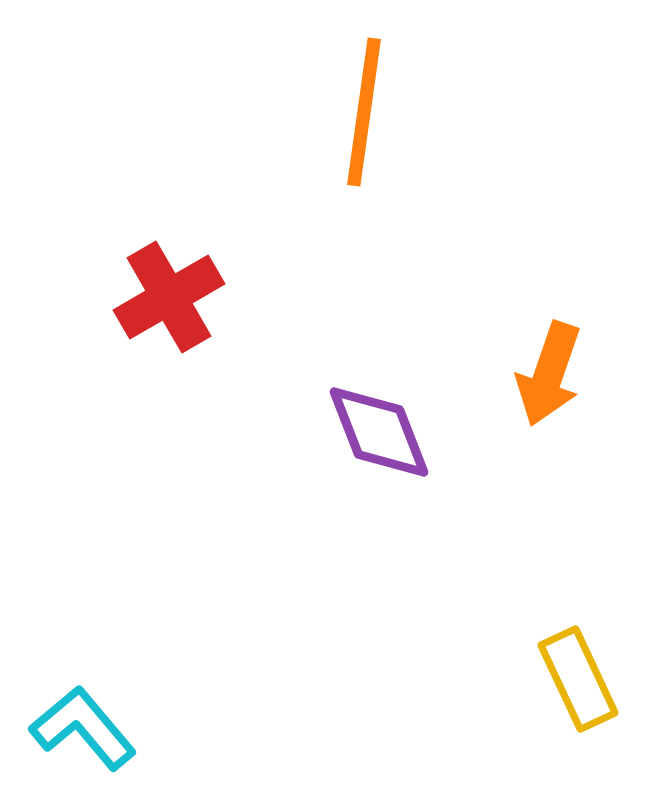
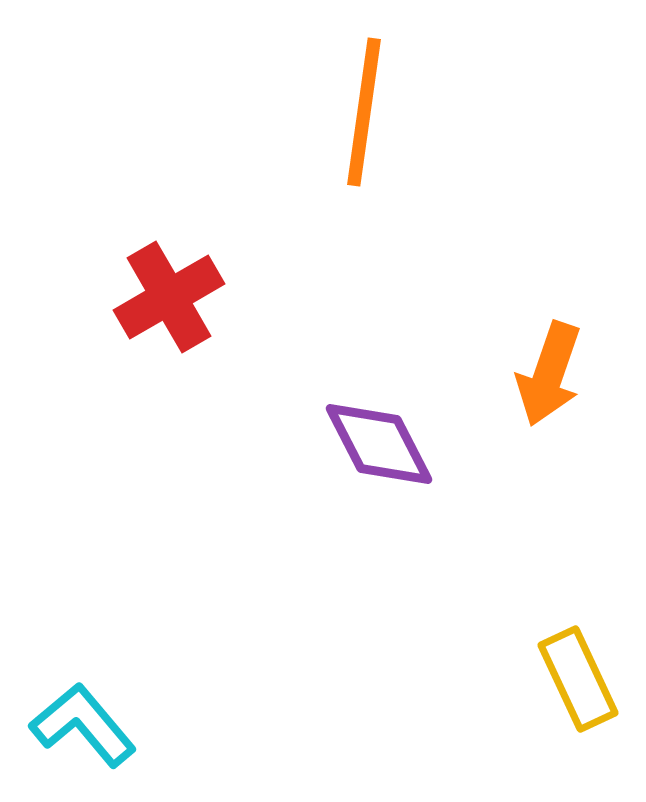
purple diamond: moved 12 px down; rotated 6 degrees counterclockwise
cyan L-shape: moved 3 px up
